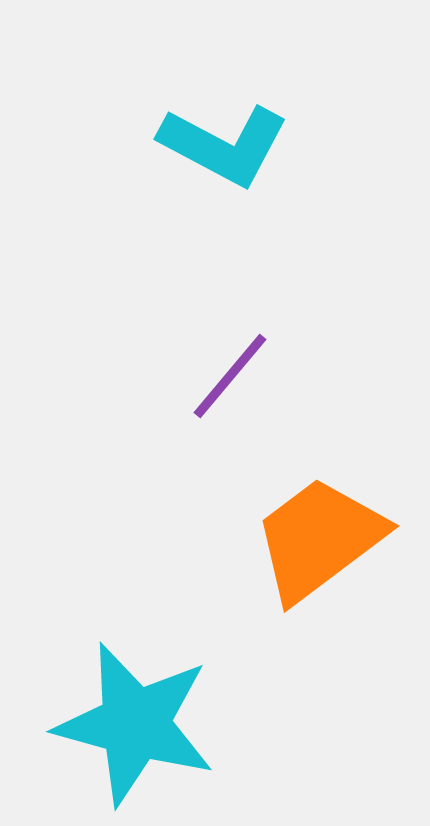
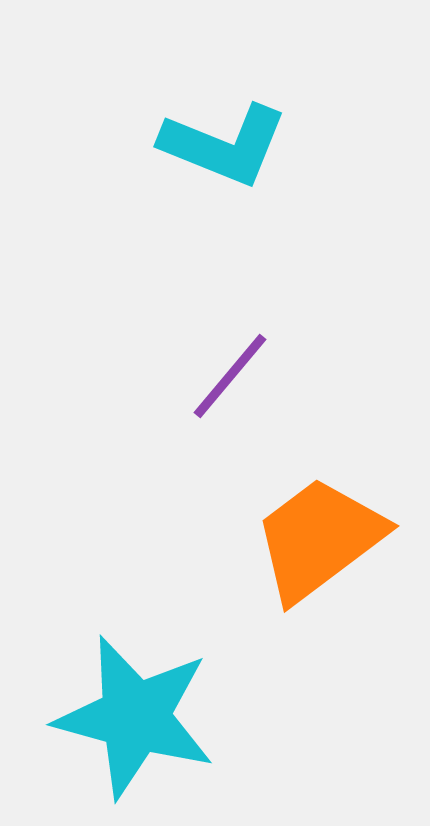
cyan L-shape: rotated 6 degrees counterclockwise
cyan star: moved 7 px up
